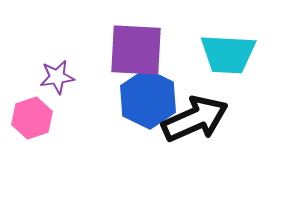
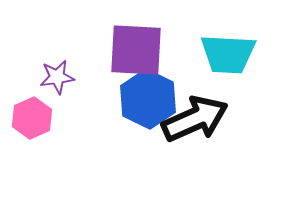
pink hexagon: rotated 6 degrees counterclockwise
